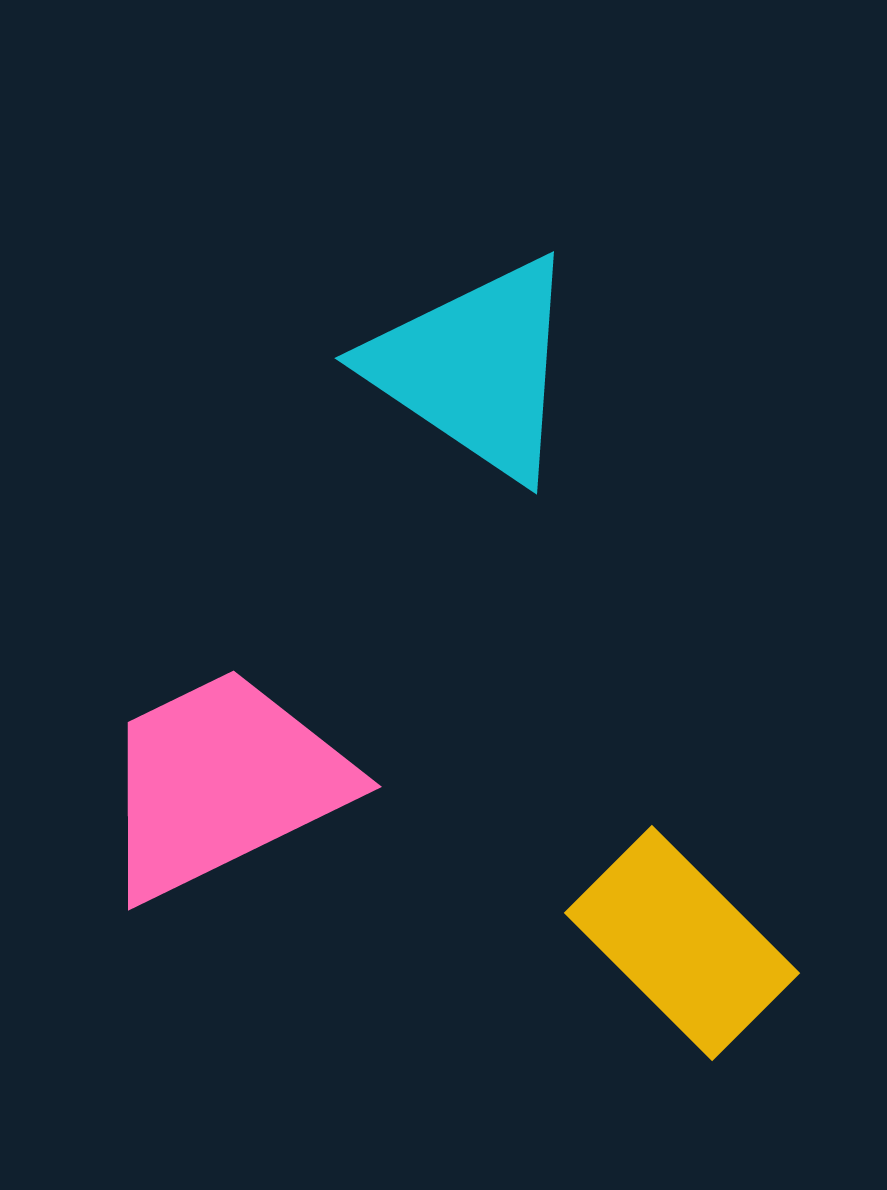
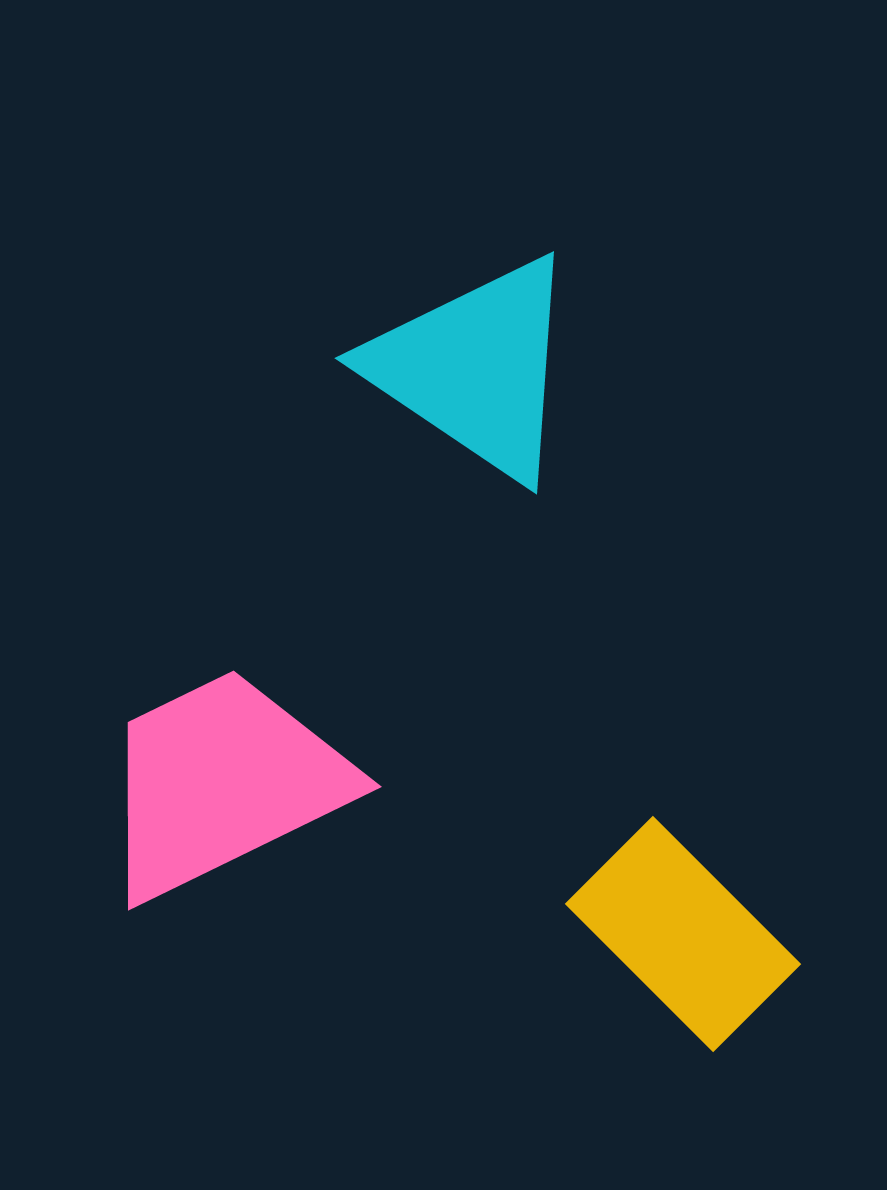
yellow rectangle: moved 1 px right, 9 px up
